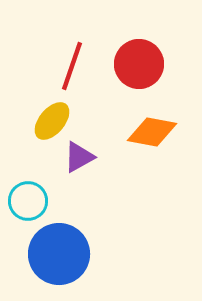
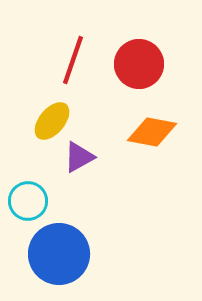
red line: moved 1 px right, 6 px up
